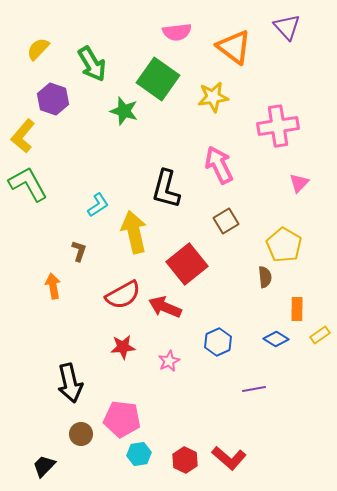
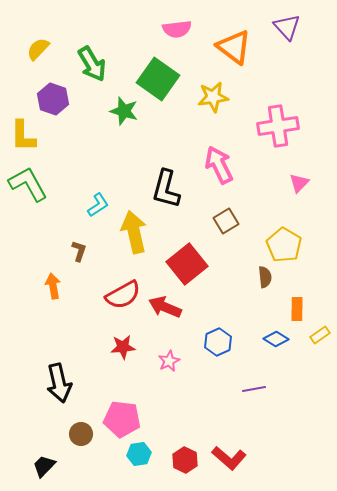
pink semicircle: moved 3 px up
yellow L-shape: rotated 40 degrees counterclockwise
black arrow: moved 11 px left
